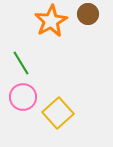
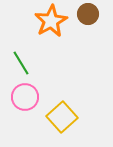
pink circle: moved 2 px right
yellow square: moved 4 px right, 4 px down
